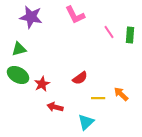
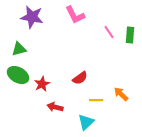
purple star: moved 1 px right
yellow line: moved 2 px left, 2 px down
